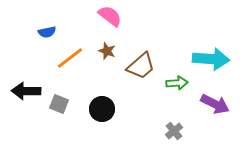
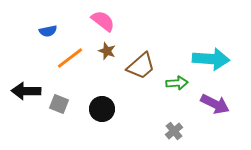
pink semicircle: moved 7 px left, 5 px down
blue semicircle: moved 1 px right, 1 px up
